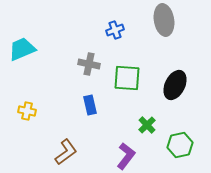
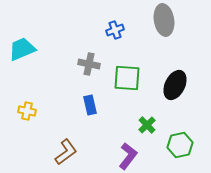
purple L-shape: moved 2 px right
